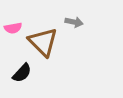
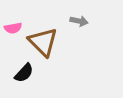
gray arrow: moved 5 px right, 1 px up
black semicircle: moved 2 px right
